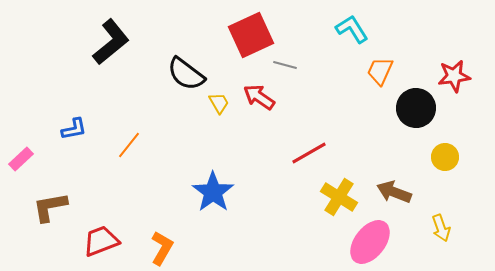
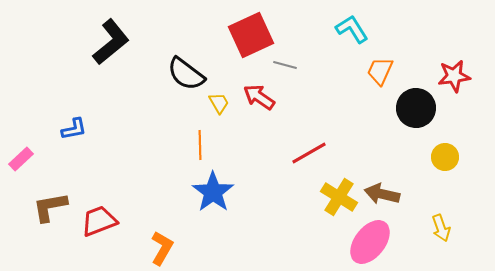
orange line: moved 71 px right; rotated 40 degrees counterclockwise
brown arrow: moved 12 px left, 2 px down; rotated 8 degrees counterclockwise
red trapezoid: moved 2 px left, 20 px up
